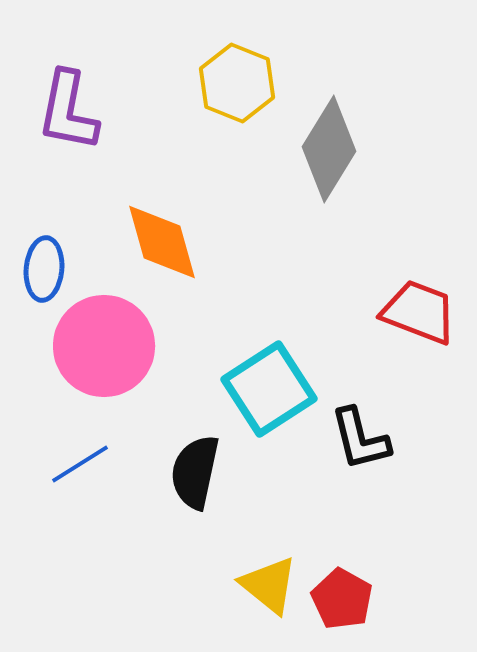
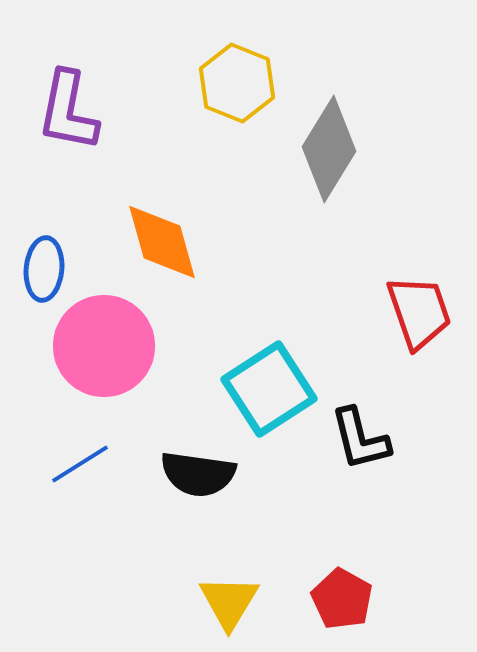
red trapezoid: rotated 50 degrees clockwise
black semicircle: moved 3 px right, 2 px down; rotated 94 degrees counterclockwise
yellow triangle: moved 40 px left, 17 px down; rotated 22 degrees clockwise
